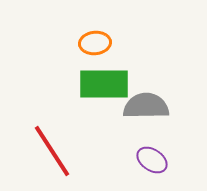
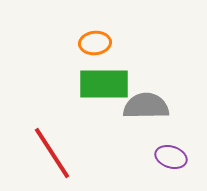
red line: moved 2 px down
purple ellipse: moved 19 px right, 3 px up; rotated 16 degrees counterclockwise
